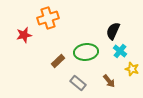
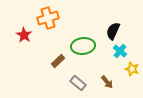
red star: rotated 28 degrees counterclockwise
green ellipse: moved 3 px left, 6 px up
brown arrow: moved 2 px left, 1 px down
